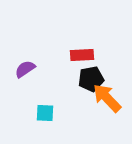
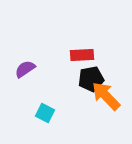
orange arrow: moved 1 px left, 2 px up
cyan square: rotated 24 degrees clockwise
